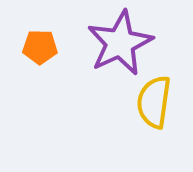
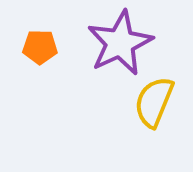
yellow semicircle: rotated 14 degrees clockwise
